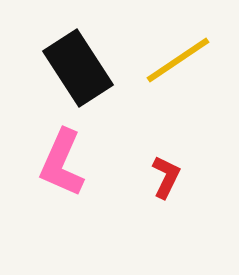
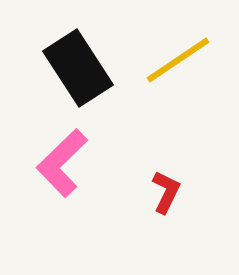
pink L-shape: rotated 22 degrees clockwise
red L-shape: moved 15 px down
